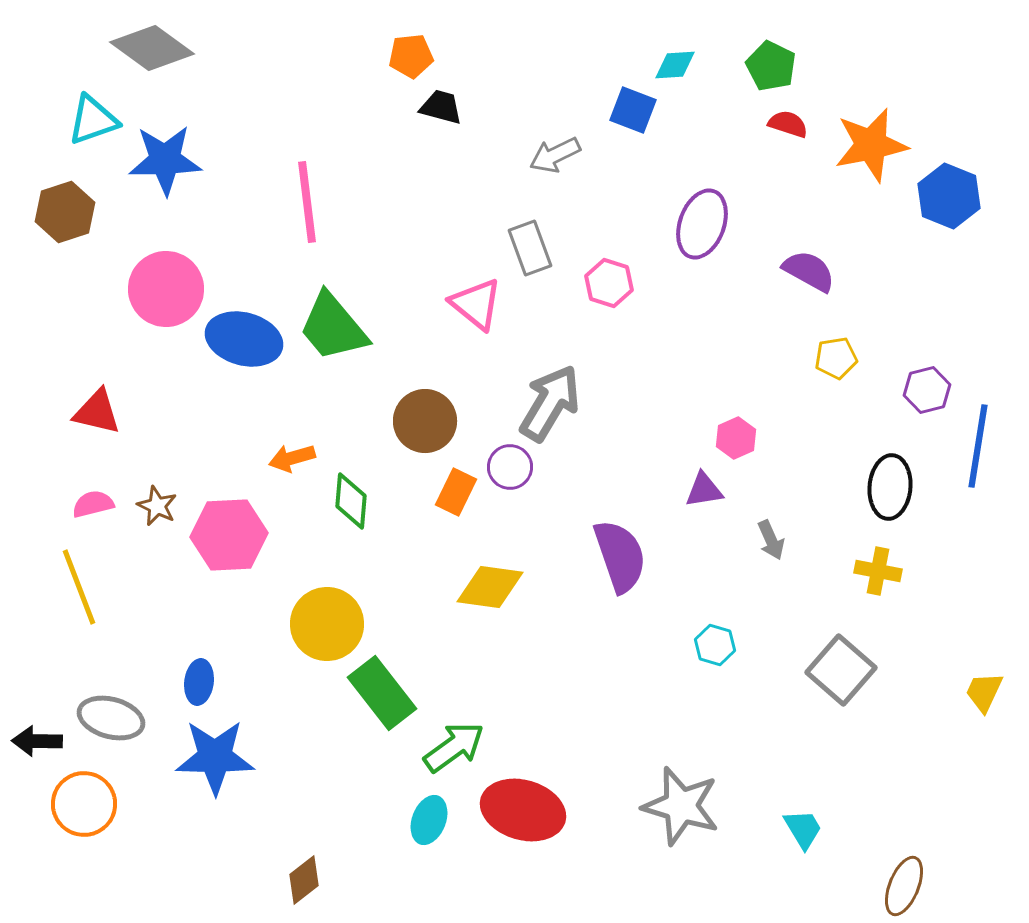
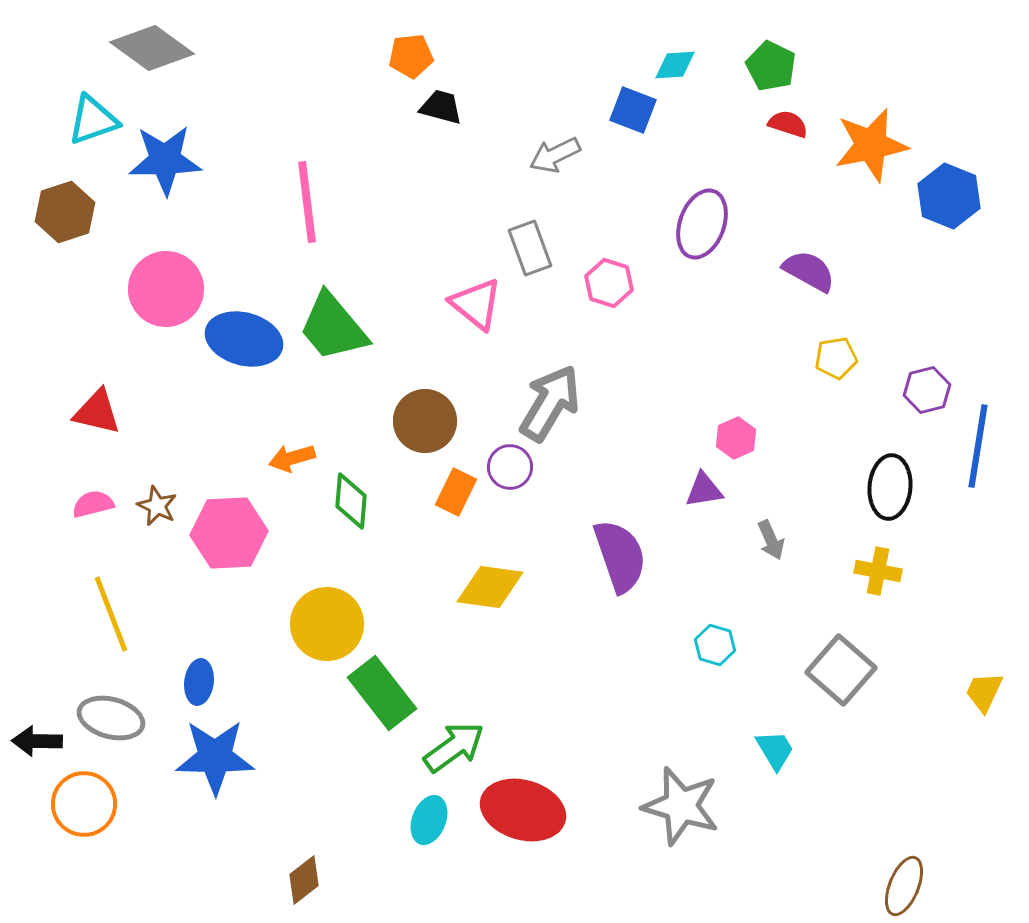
pink hexagon at (229, 535): moved 2 px up
yellow line at (79, 587): moved 32 px right, 27 px down
cyan trapezoid at (803, 829): moved 28 px left, 79 px up
